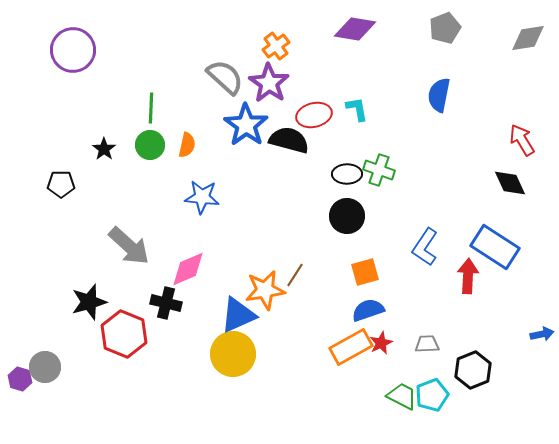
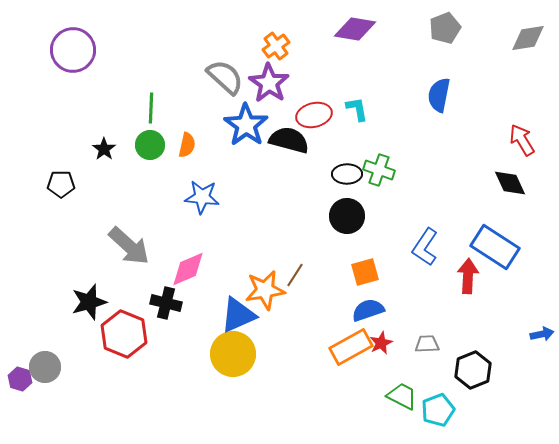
cyan pentagon at (432, 395): moved 6 px right, 15 px down
